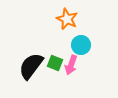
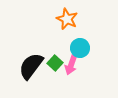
cyan circle: moved 1 px left, 3 px down
green square: rotated 21 degrees clockwise
